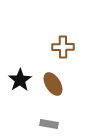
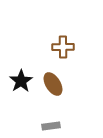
black star: moved 1 px right, 1 px down
gray rectangle: moved 2 px right, 2 px down; rotated 18 degrees counterclockwise
